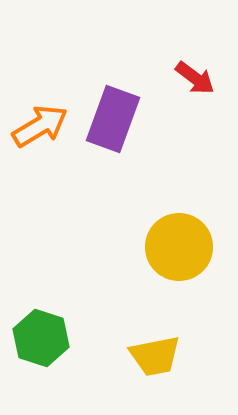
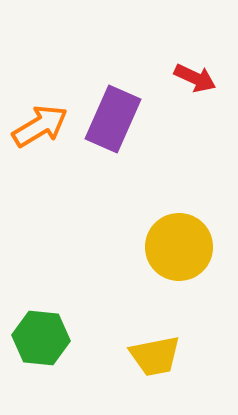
red arrow: rotated 12 degrees counterclockwise
purple rectangle: rotated 4 degrees clockwise
green hexagon: rotated 12 degrees counterclockwise
